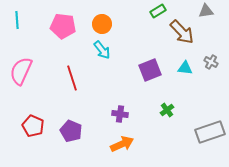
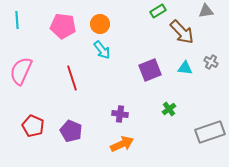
orange circle: moved 2 px left
green cross: moved 2 px right, 1 px up
